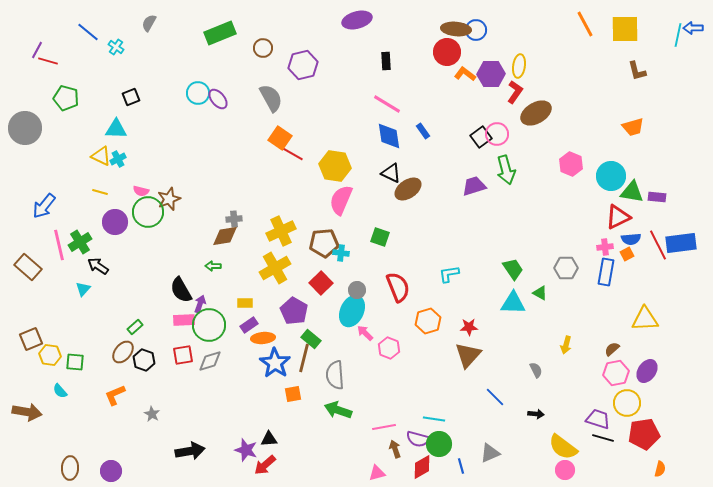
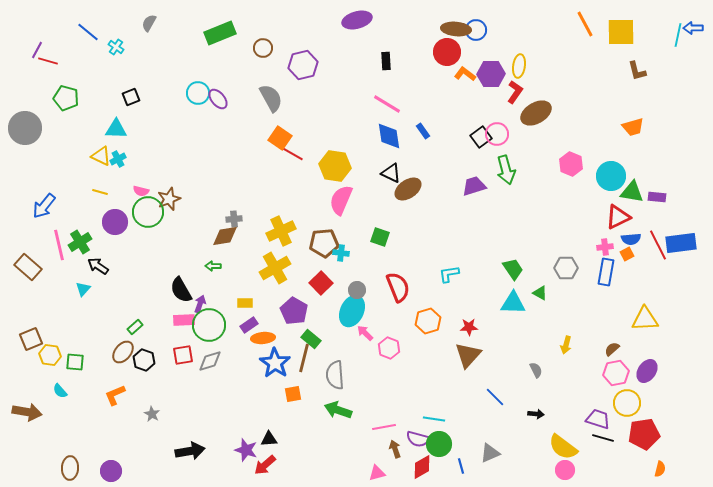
yellow square at (625, 29): moved 4 px left, 3 px down
